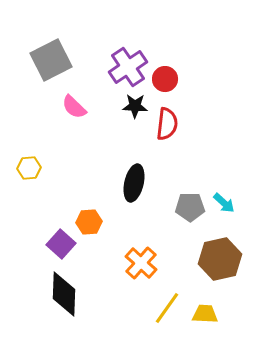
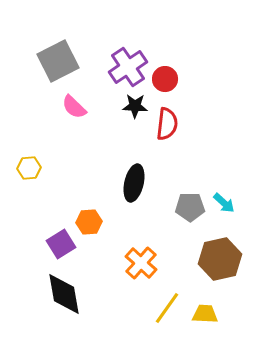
gray square: moved 7 px right, 1 px down
purple square: rotated 16 degrees clockwise
black diamond: rotated 12 degrees counterclockwise
